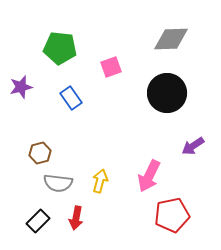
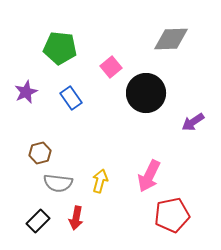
pink square: rotated 20 degrees counterclockwise
purple star: moved 5 px right, 5 px down; rotated 10 degrees counterclockwise
black circle: moved 21 px left
purple arrow: moved 24 px up
